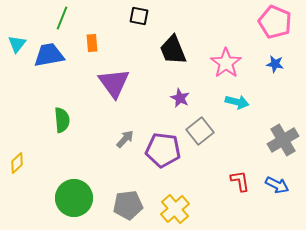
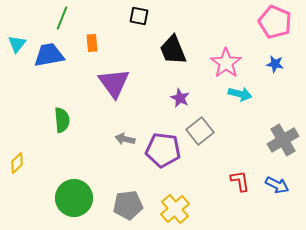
cyan arrow: moved 3 px right, 8 px up
gray arrow: rotated 120 degrees counterclockwise
